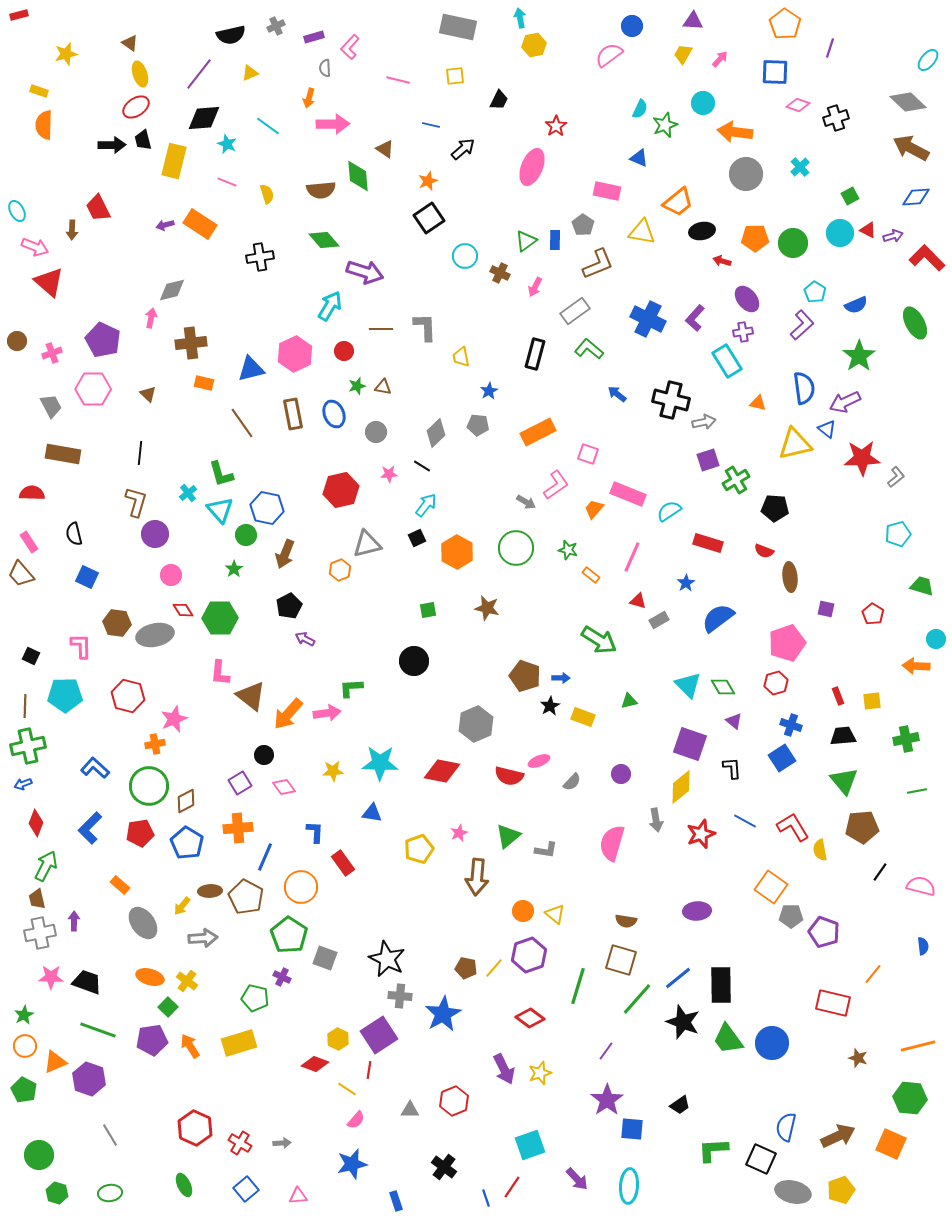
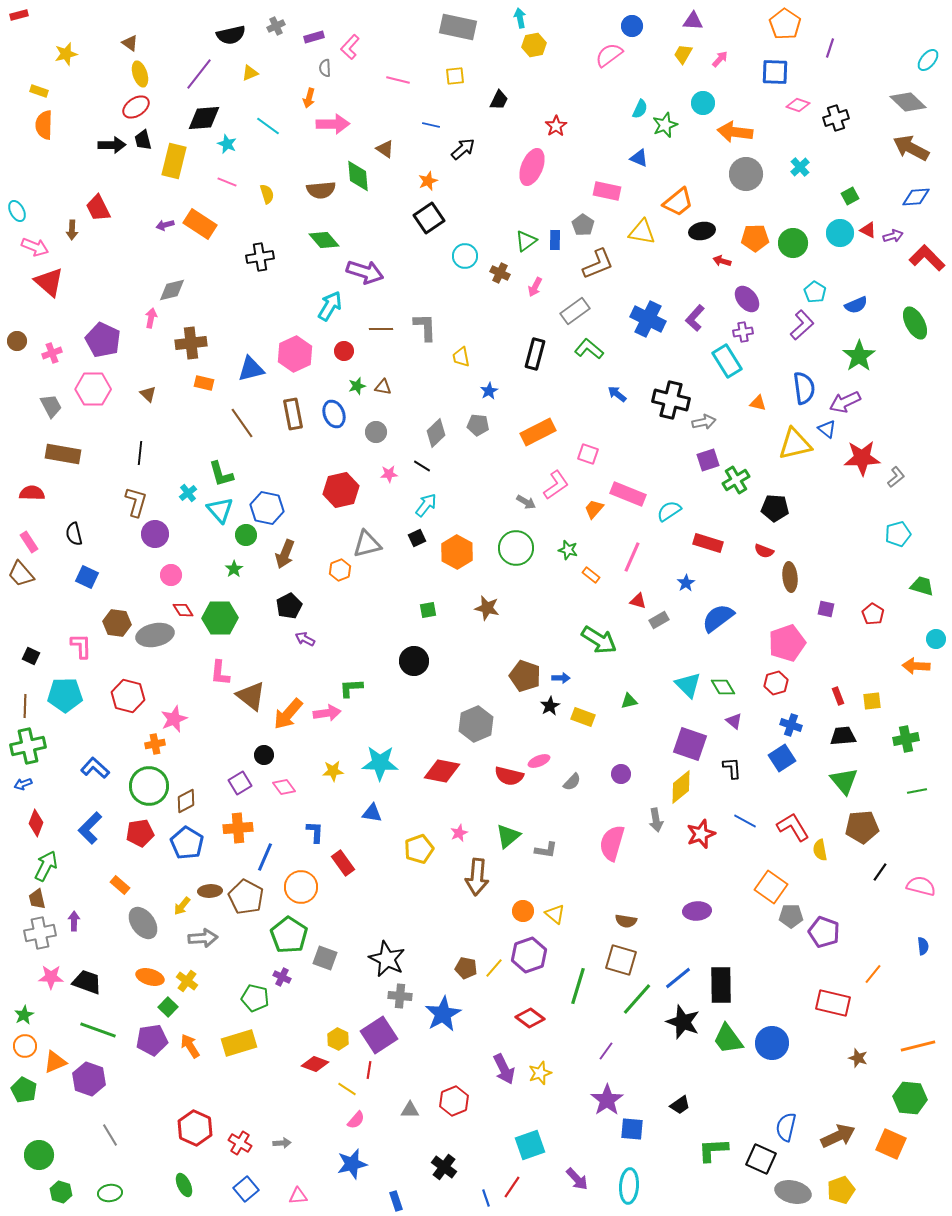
green hexagon at (57, 1193): moved 4 px right, 1 px up
